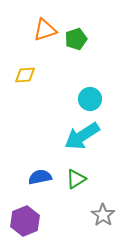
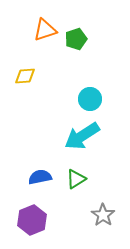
yellow diamond: moved 1 px down
purple hexagon: moved 7 px right, 1 px up
